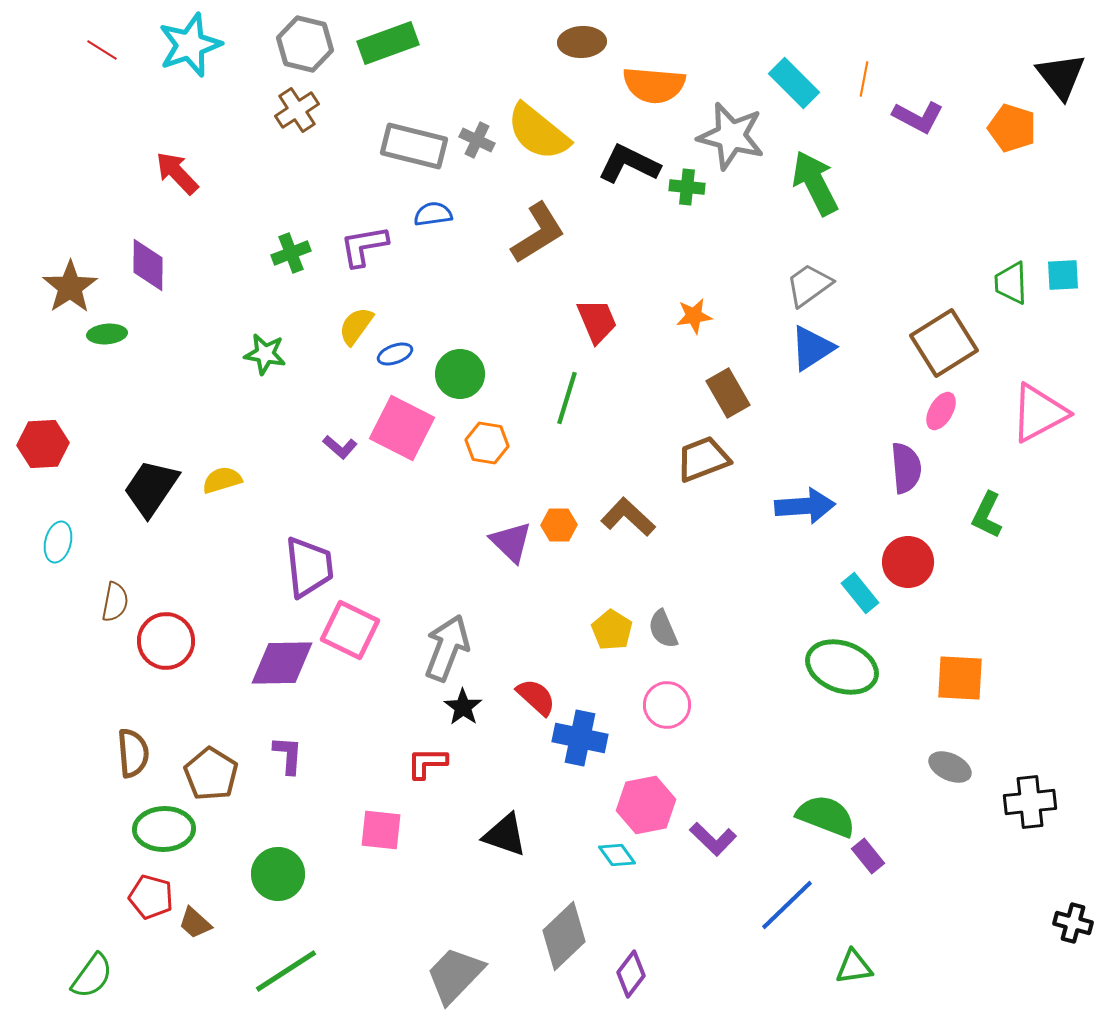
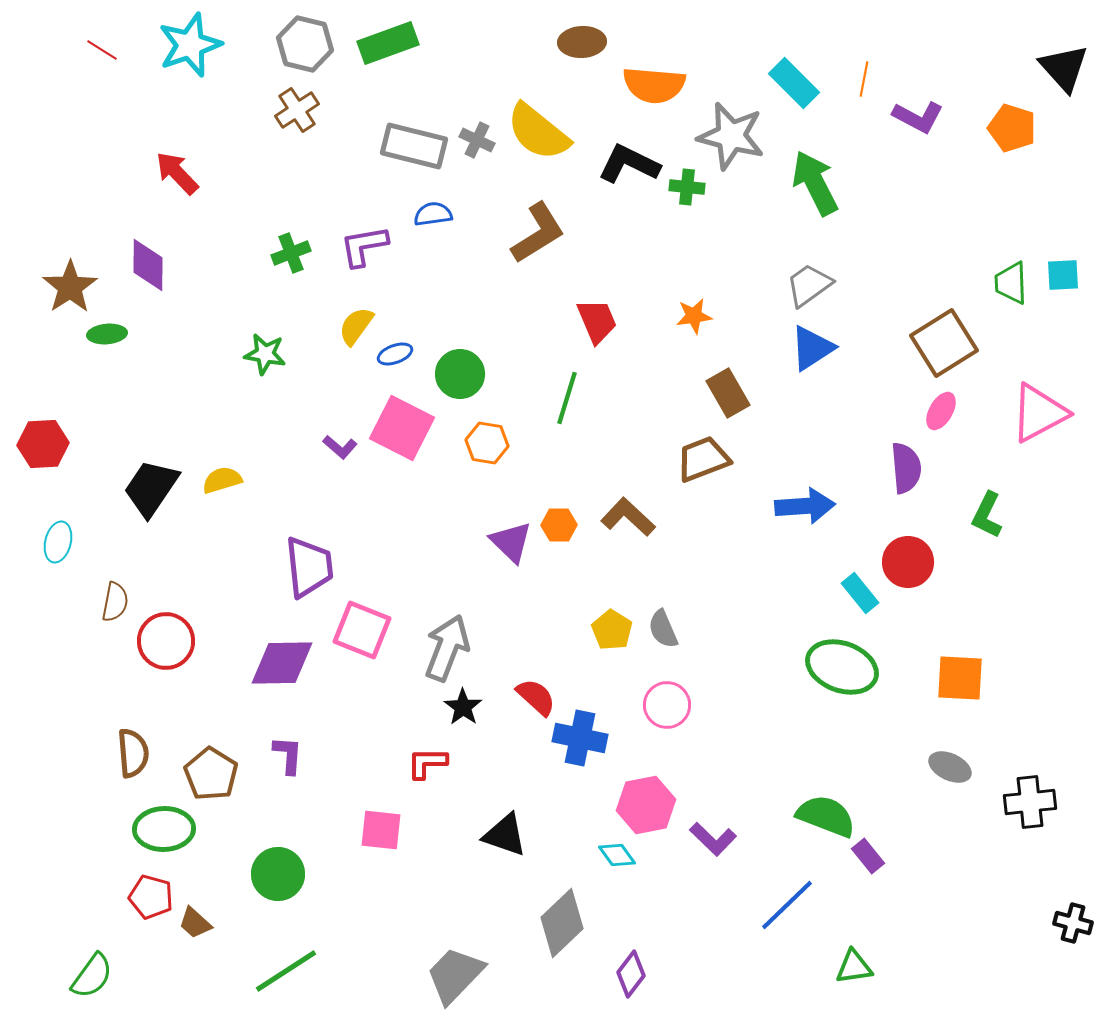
black triangle at (1061, 76): moved 3 px right, 8 px up; rotated 4 degrees counterclockwise
pink square at (350, 630): moved 12 px right; rotated 4 degrees counterclockwise
gray diamond at (564, 936): moved 2 px left, 13 px up
